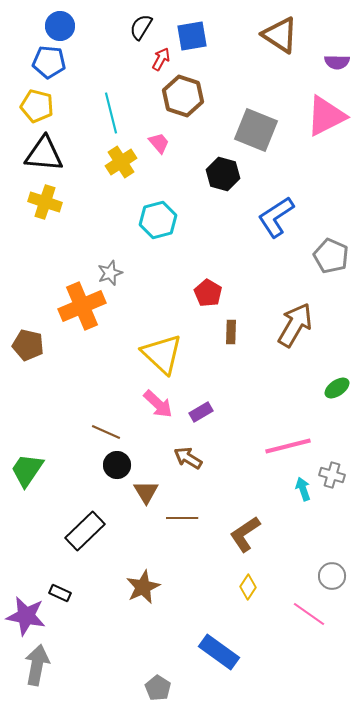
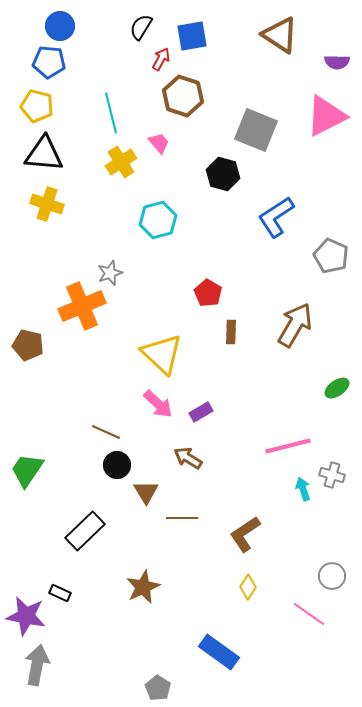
yellow cross at (45, 202): moved 2 px right, 2 px down
